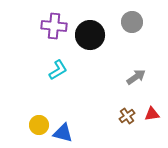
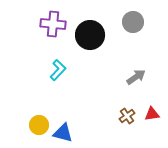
gray circle: moved 1 px right
purple cross: moved 1 px left, 2 px up
cyan L-shape: rotated 15 degrees counterclockwise
